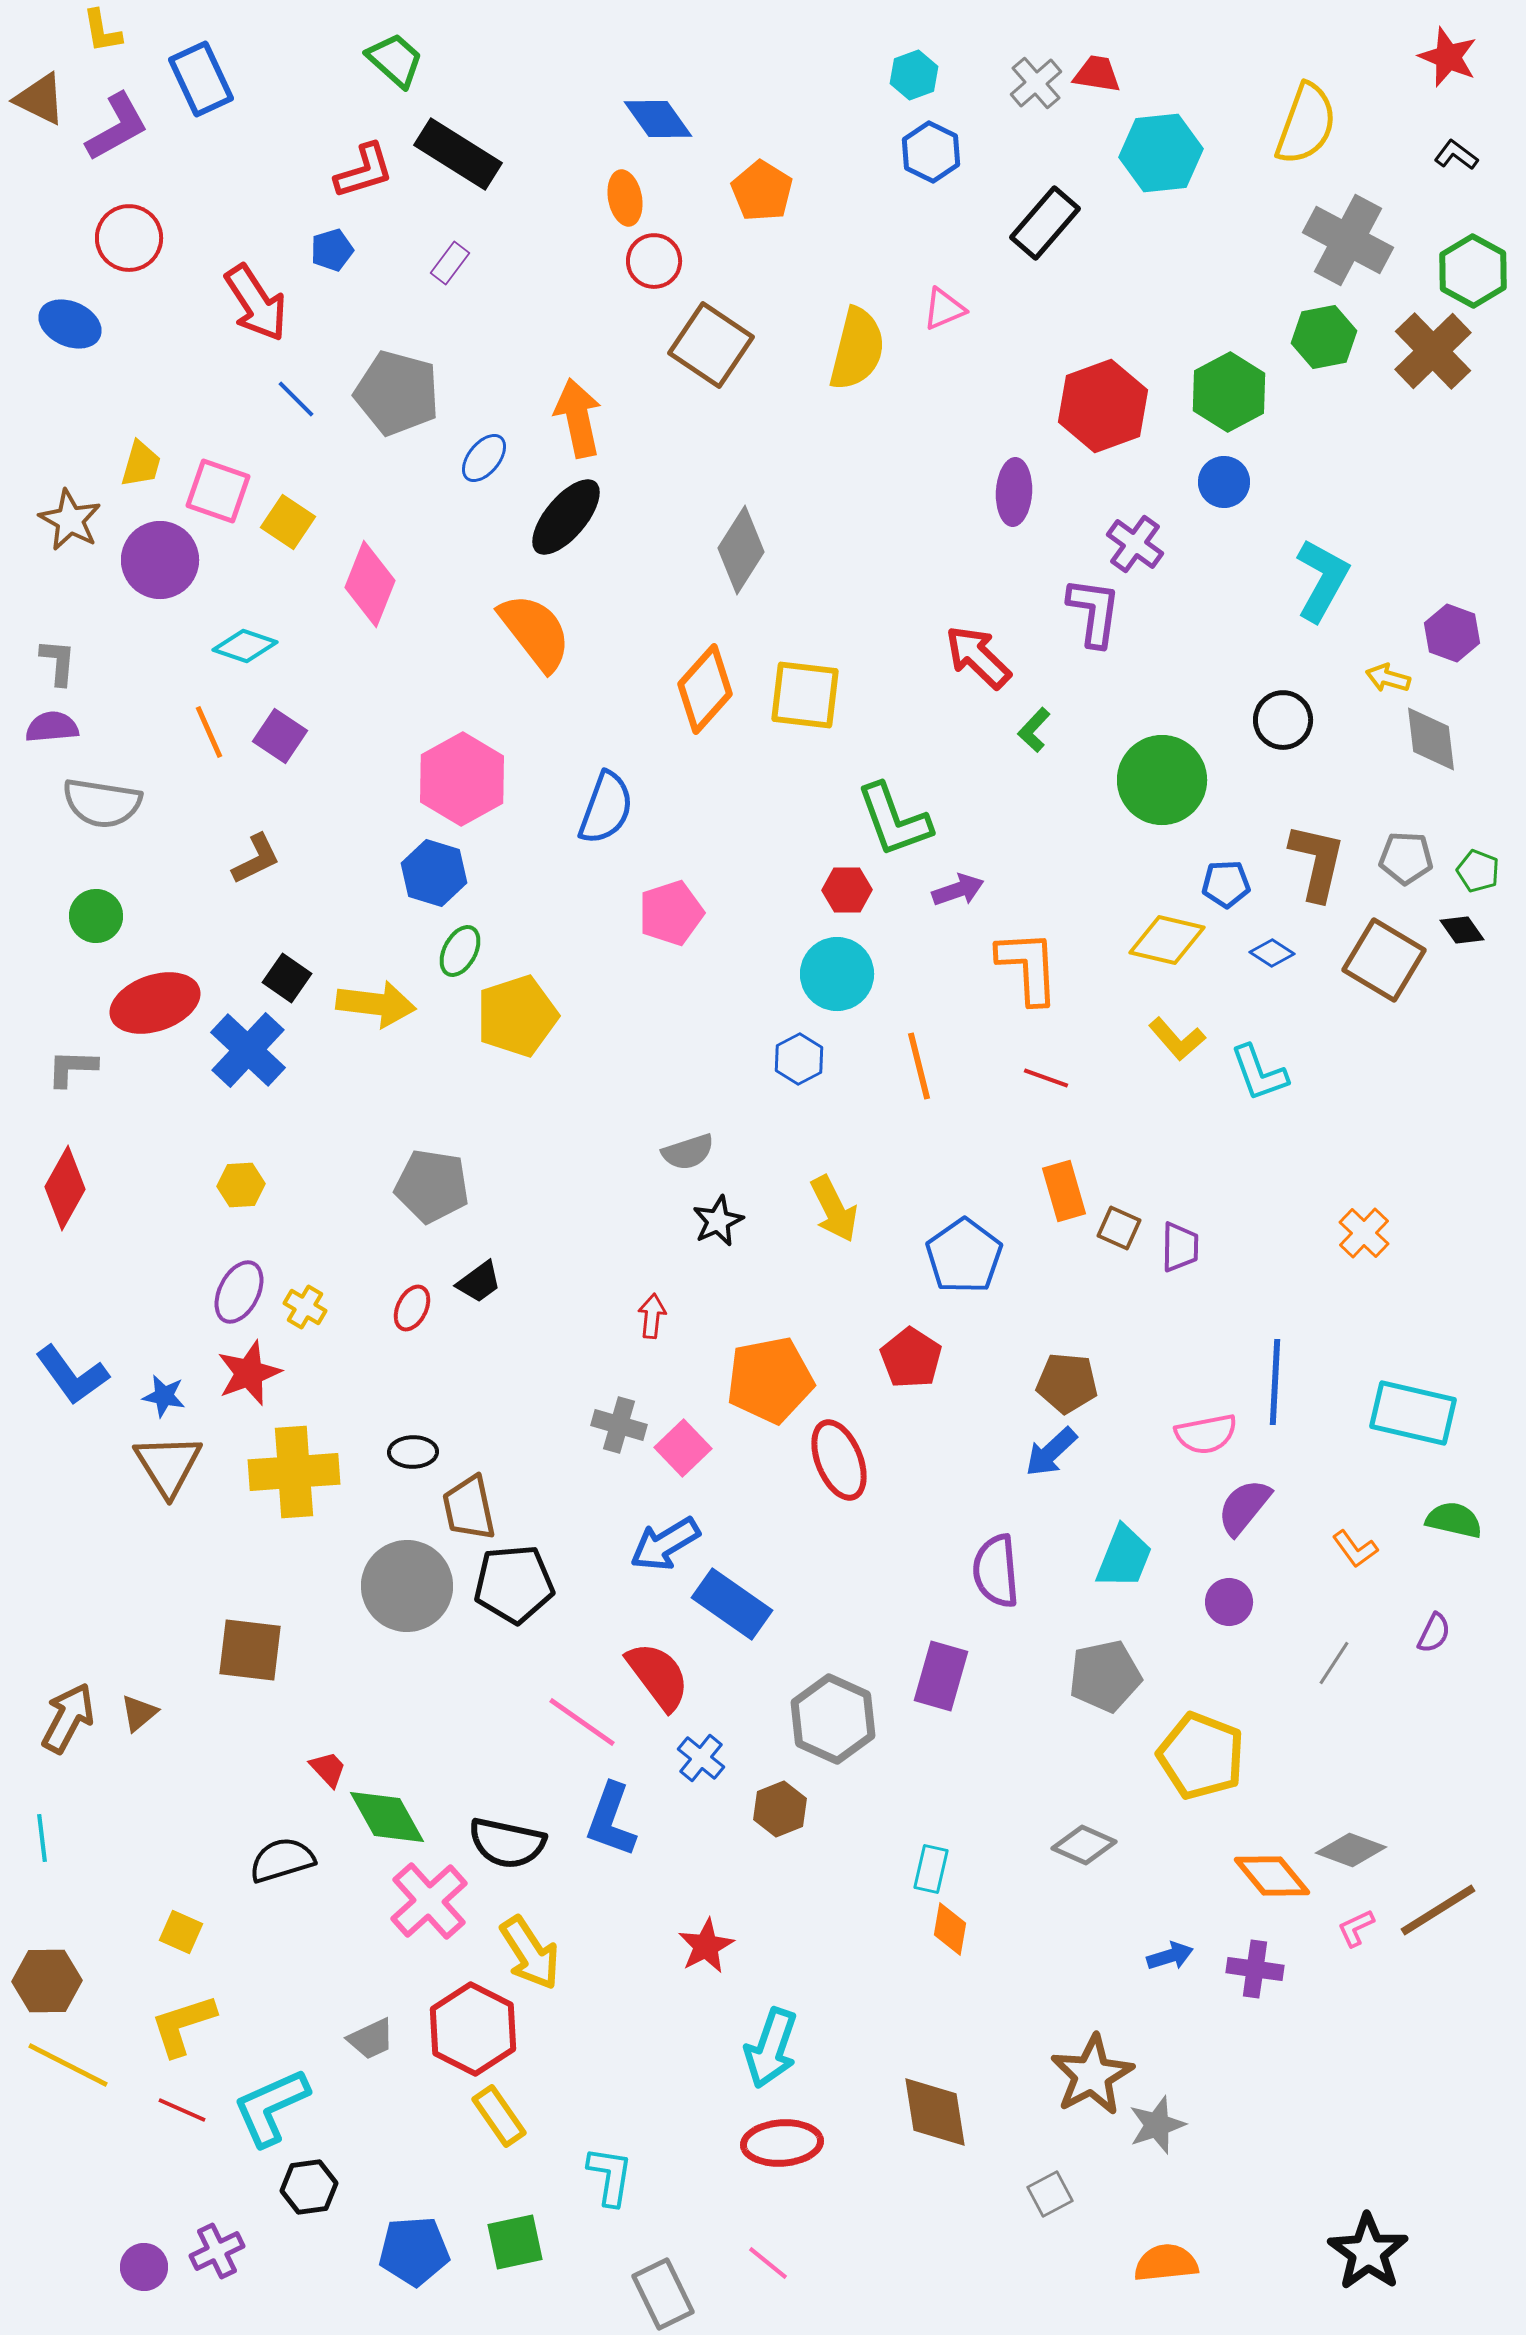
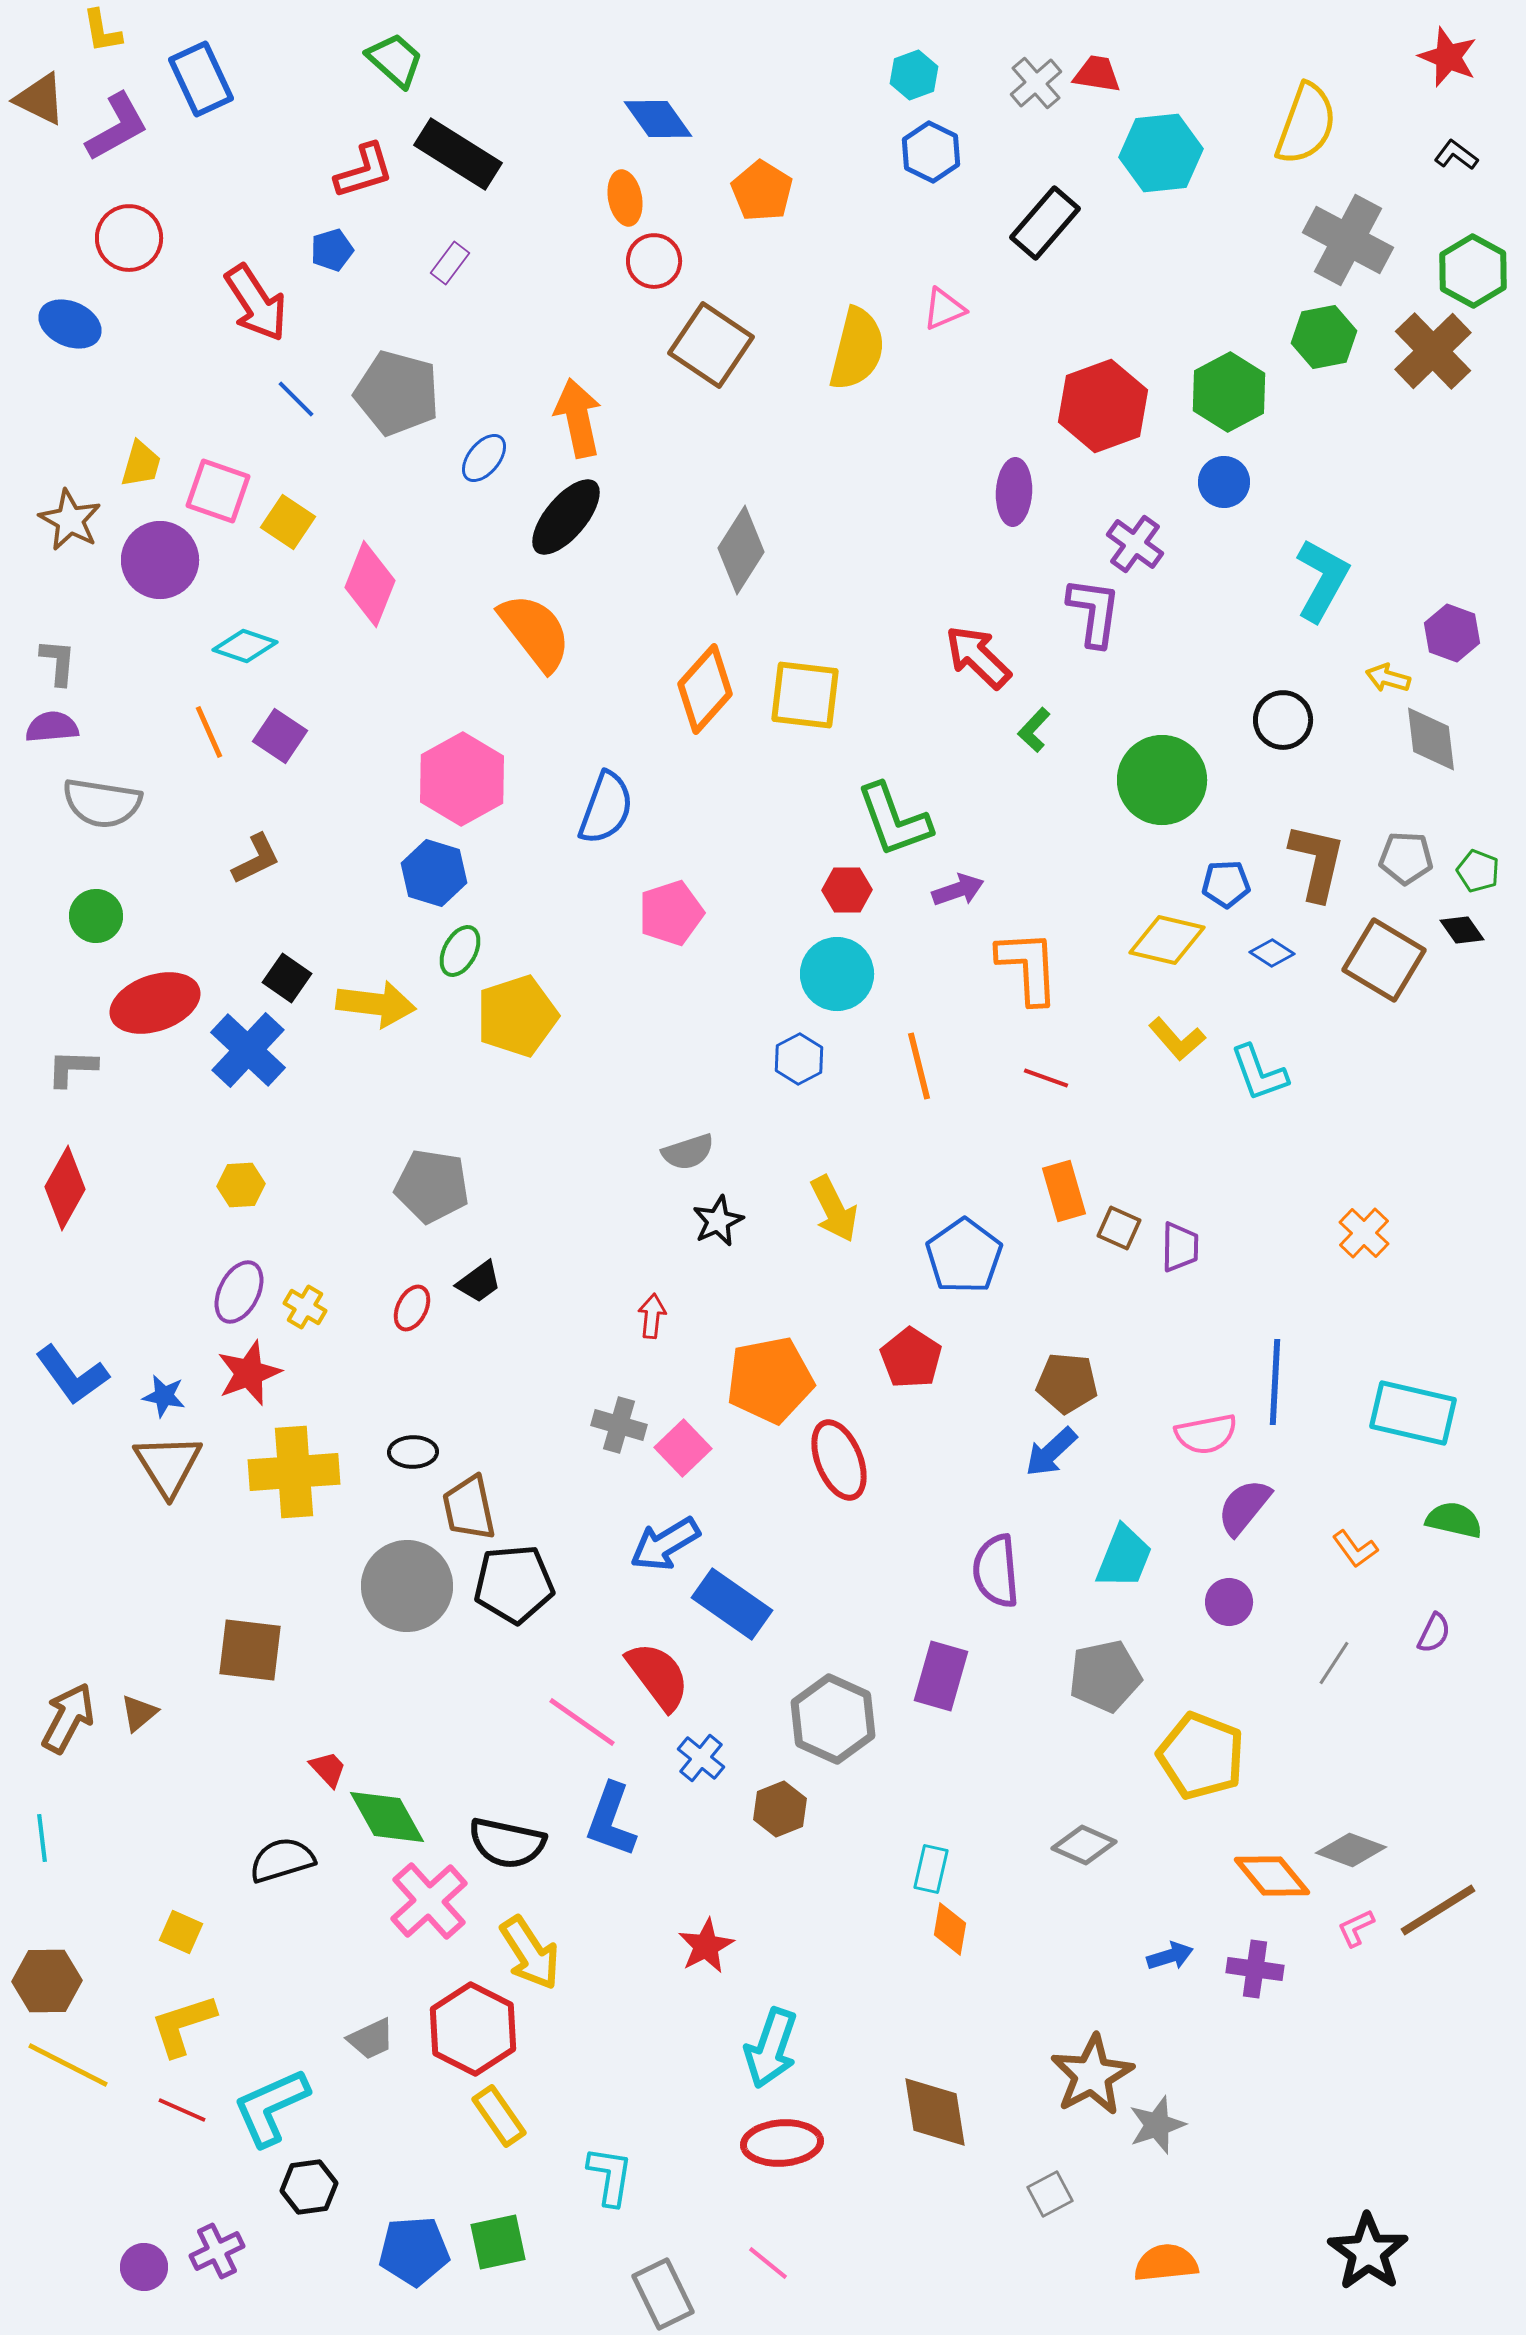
green square at (515, 2242): moved 17 px left
